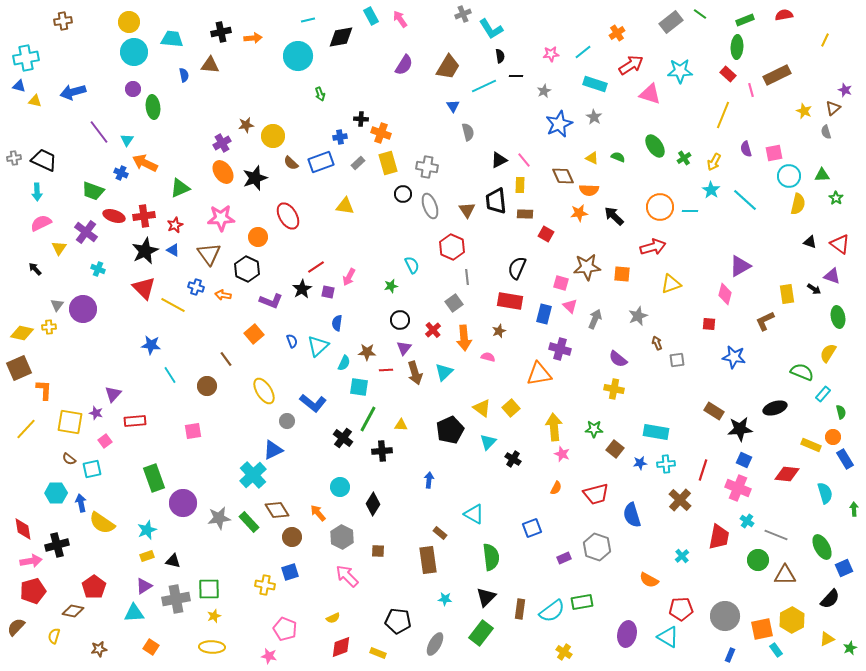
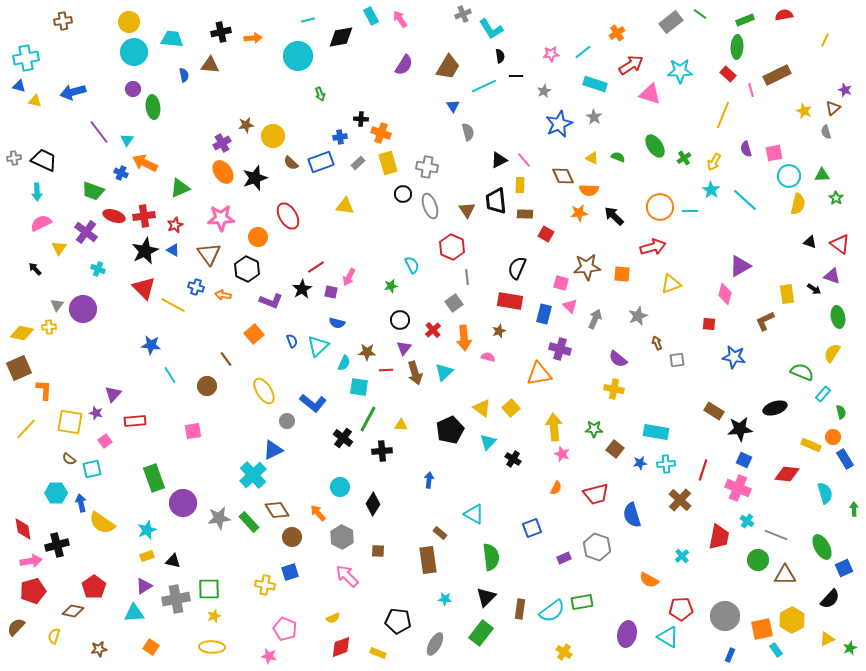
purple square at (328, 292): moved 3 px right
blue semicircle at (337, 323): rotated 84 degrees counterclockwise
yellow semicircle at (828, 353): moved 4 px right
